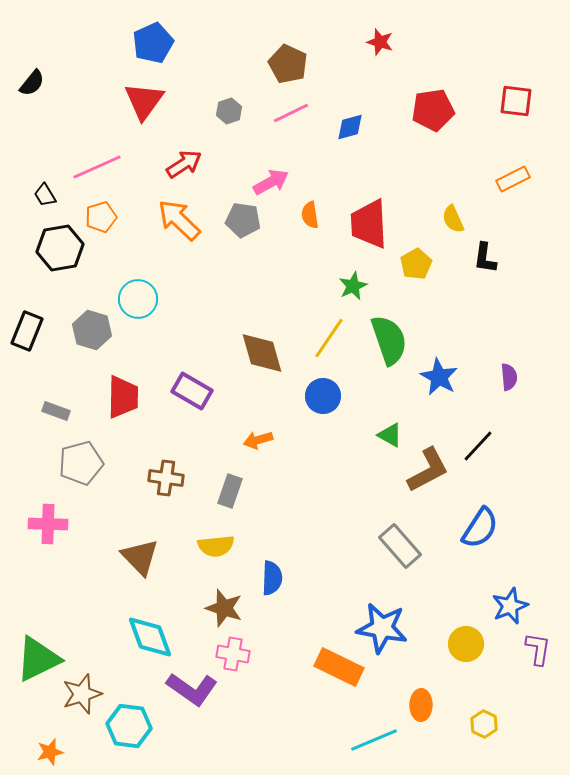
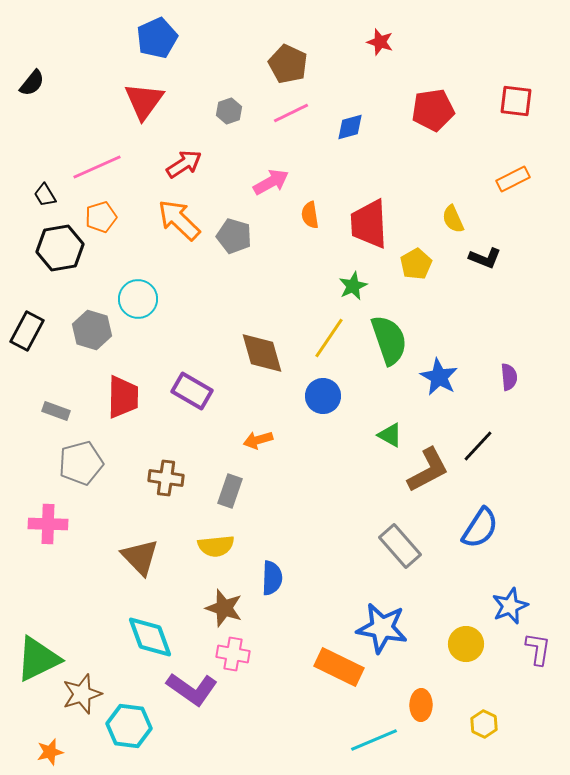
blue pentagon at (153, 43): moved 4 px right, 5 px up
gray pentagon at (243, 220): moved 9 px left, 16 px down; rotated 8 degrees clockwise
black L-shape at (485, 258): rotated 76 degrees counterclockwise
black rectangle at (27, 331): rotated 6 degrees clockwise
